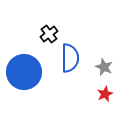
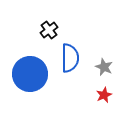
black cross: moved 4 px up
blue circle: moved 6 px right, 2 px down
red star: moved 1 px left, 1 px down
